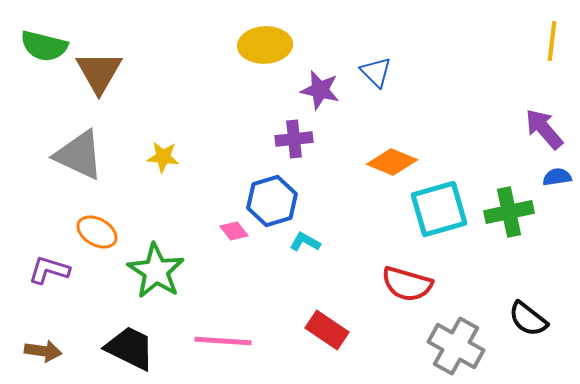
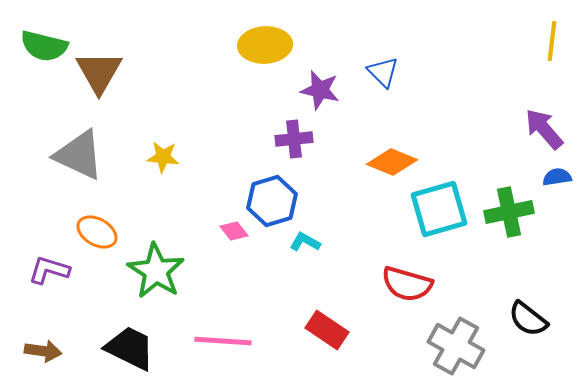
blue triangle: moved 7 px right
